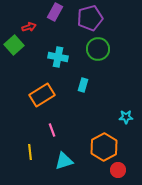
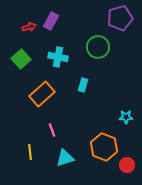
purple rectangle: moved 4 px left, 9 px down
purple pentagon: moved 30 px right
green square: moved 7 px right, 14 px down
green circle: moved 2 px up
orange rectangle: moved 1 px up; rotated 10 degrees counterclockwise
orange hexagon: rotated 12 degrees counterclockwise
cyan triangle: moved 1 px right, 3 px up
red circle: moved 9 px right, 5 px up
